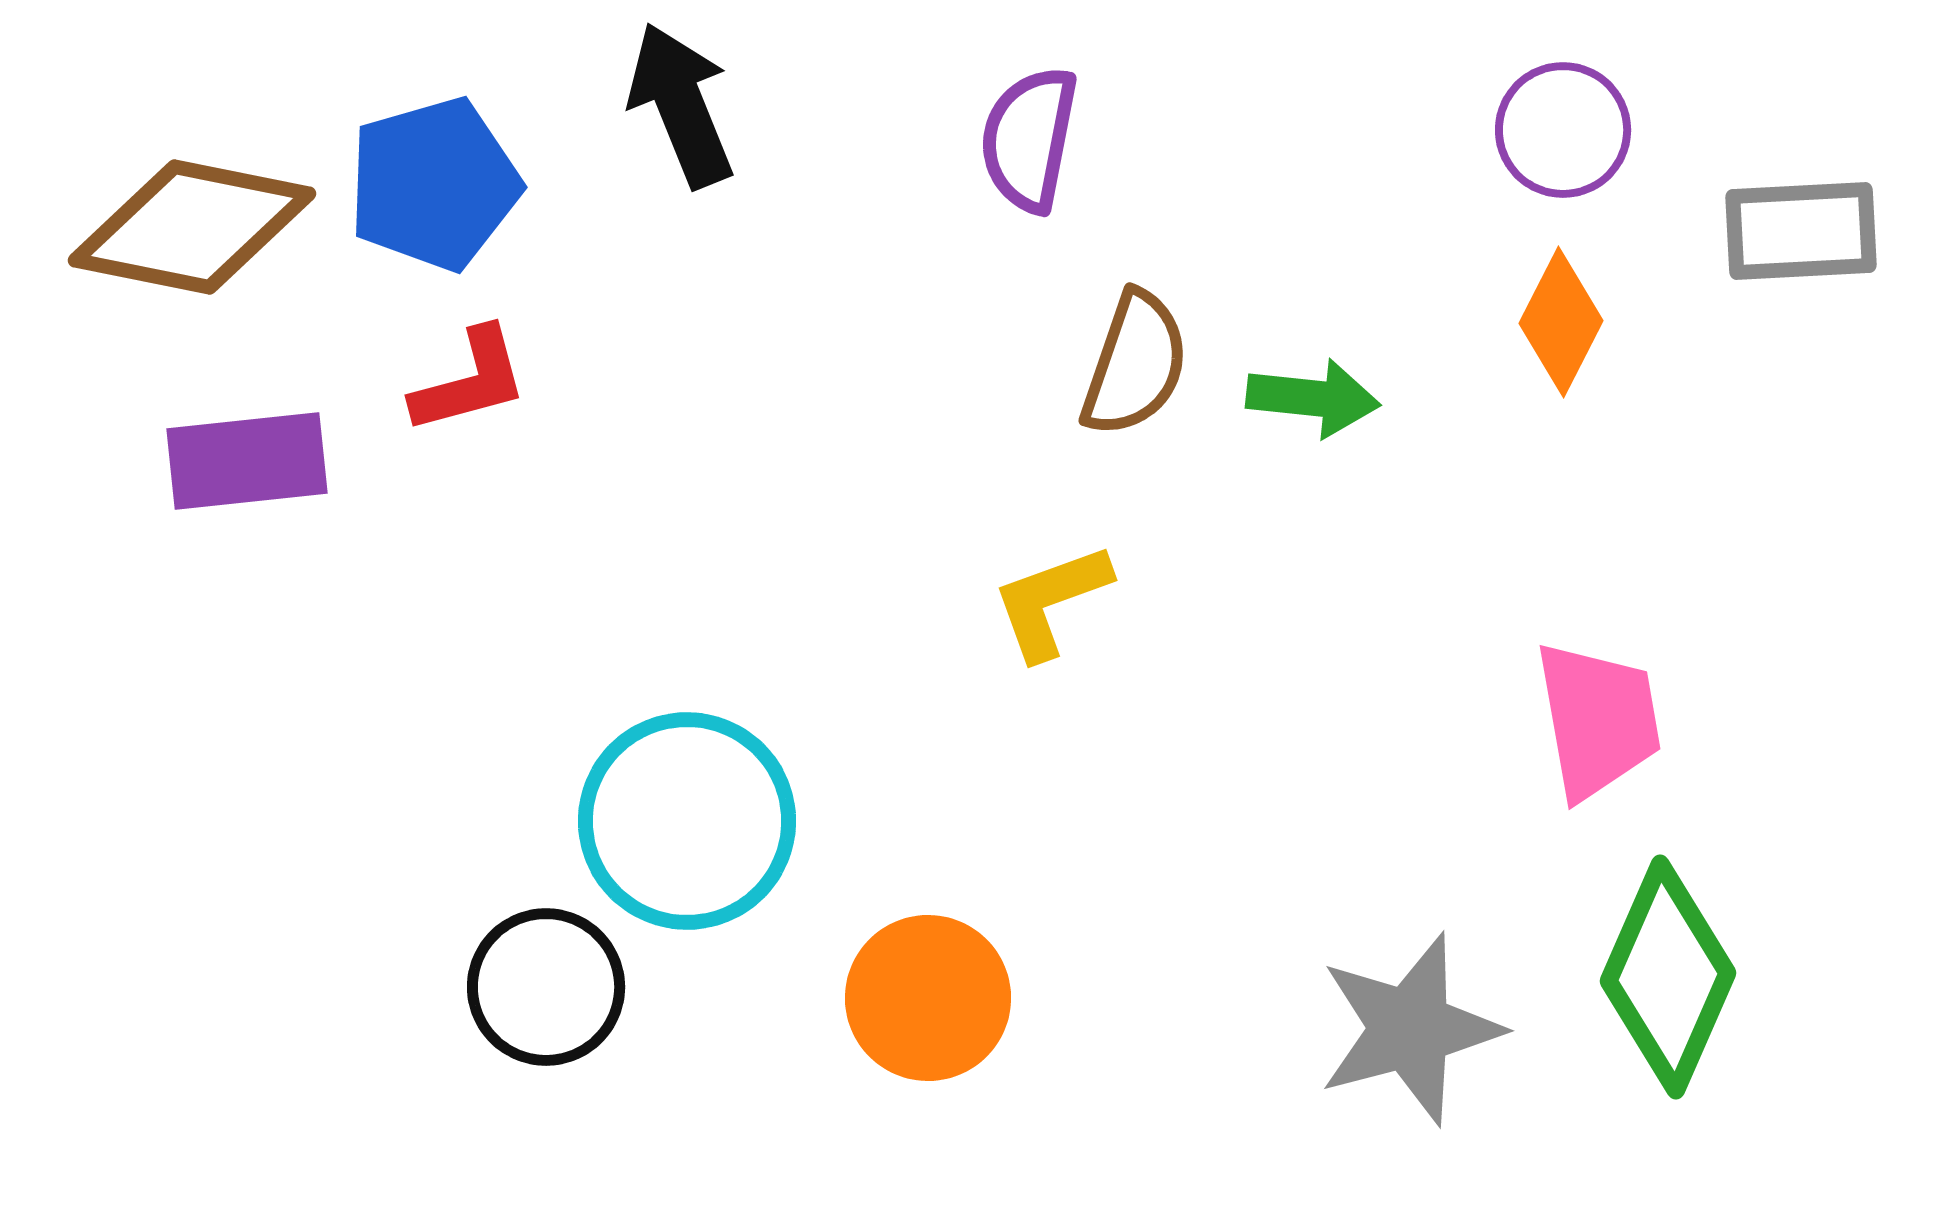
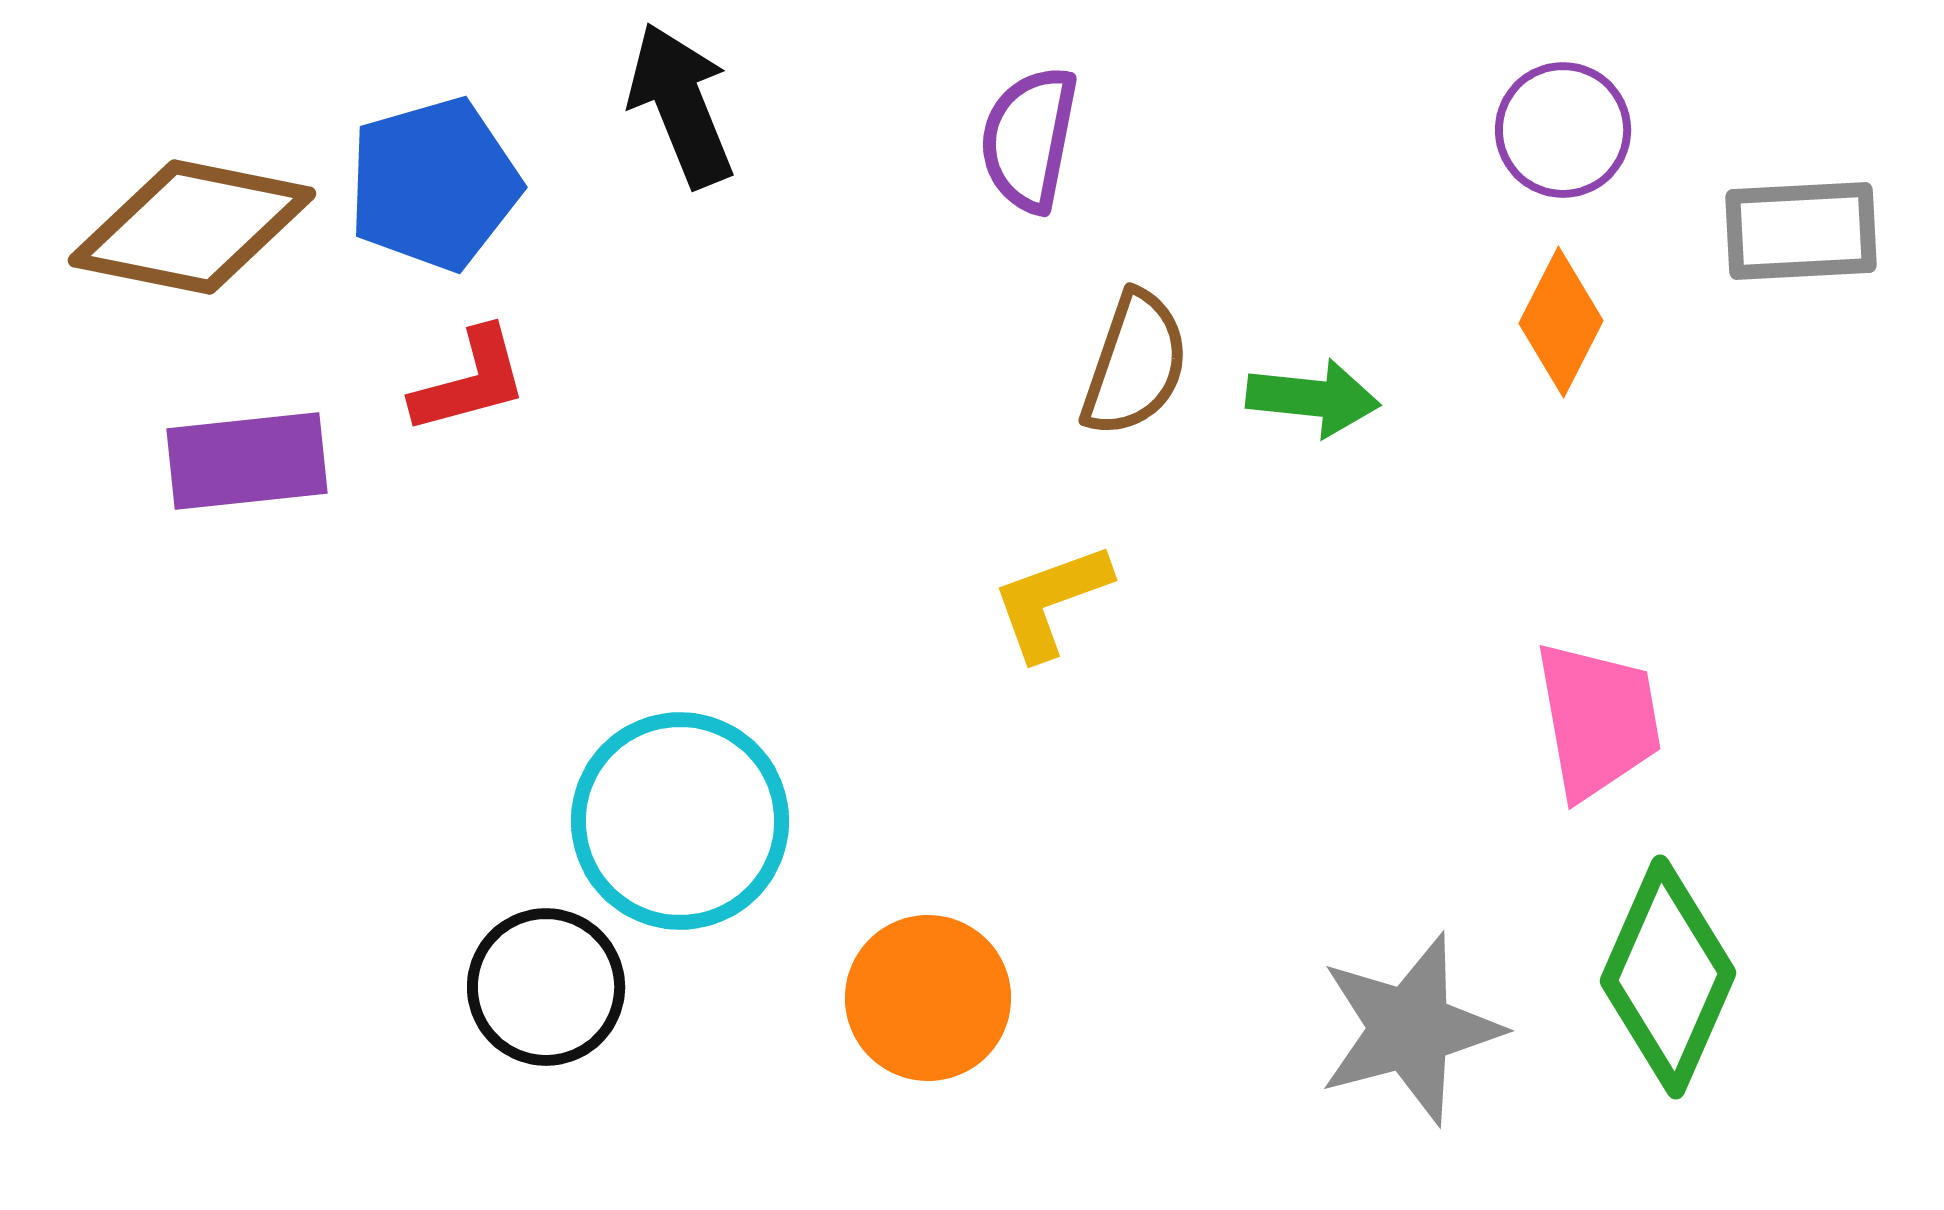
cyan circle: moved 7 px left
